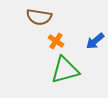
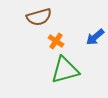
brown semicircle: rotated 25 degrees counterclockwise
blue arrow: moved 4 px up
